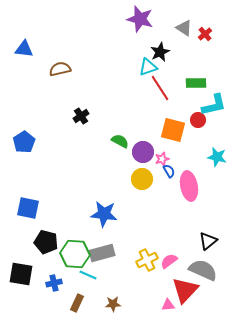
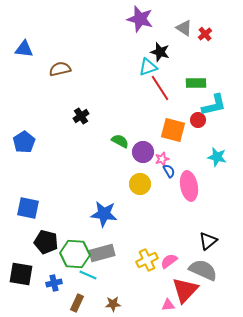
black star: rotated 30 degrees counterclockwise
yellow circle: moved 2 px left, 5 px down
